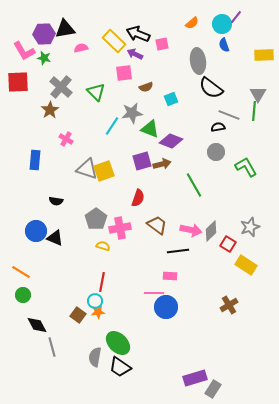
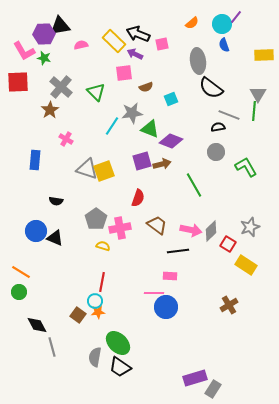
black triangle at (65, 29): moved 5 px left, 3 px up
pink semicircle at (81, 48): moved 3 px up
green circle at (23, 295): moved 4 px left, 3 px up
